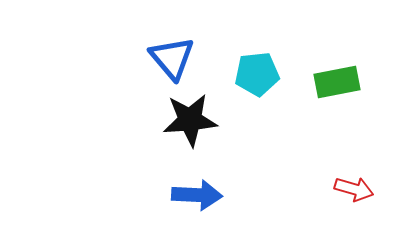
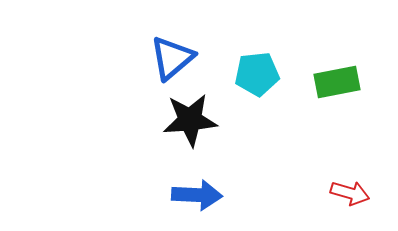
blue triangle: rotated 30 degrees clockwise
red arrow: moved 4 px left, 4 px down
